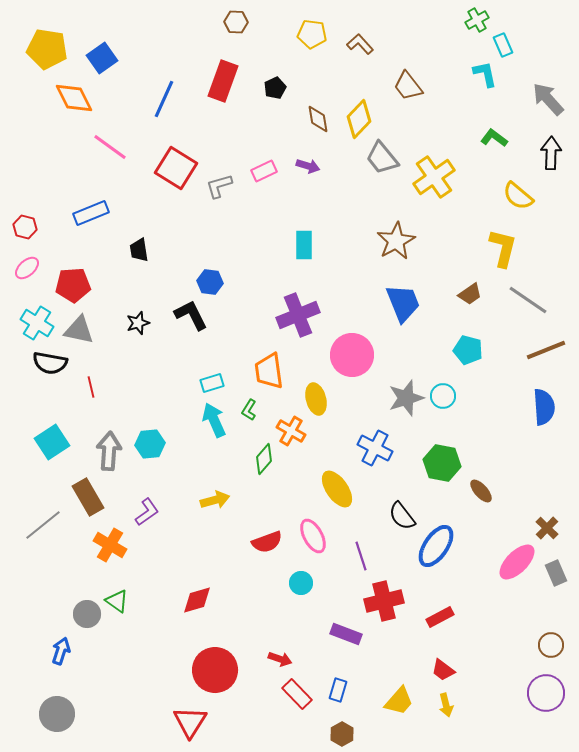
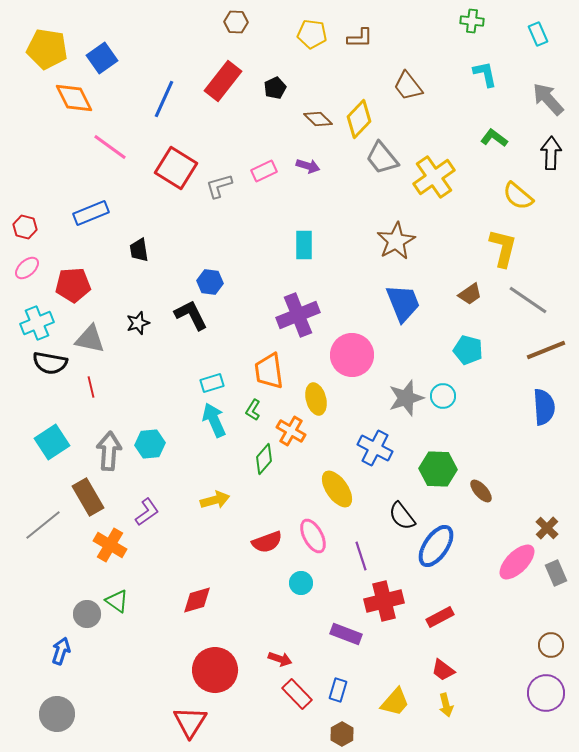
green cross at (477, 20): moved 5 px left, 1 px down; rotated 35 degrees clockwise
brown L-shape at (360, 44): moved 6 px up; rotated 132 degrees clockwise
cyan rectangle at (503, 45): moved 35 px right, 11 px up
red rectangle at (223, 81): rotated 18 degrees clockwise
brown diamond at (318, 119): rotated 36 degrees counterclockwise
cyan cross at (37, 323): rotated 36 degrees clockwise
gray triangle at (79, 330): moved 11 px right, 9 px down
green L-shape at (249, 410): moved 4 px right
green hexagon at (442, 463): moved 4 px left, 6 px down; rotated 9 degrees counterclockwise
yellow trapezoid at (399, 701): moved 4 px left, 1 px down
